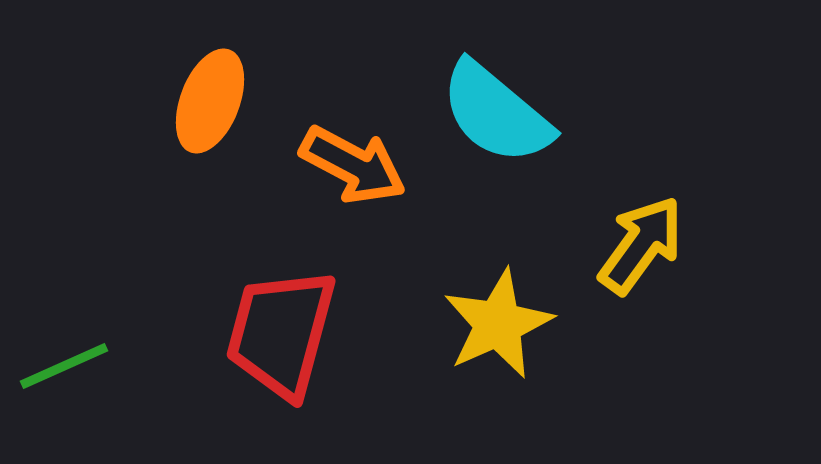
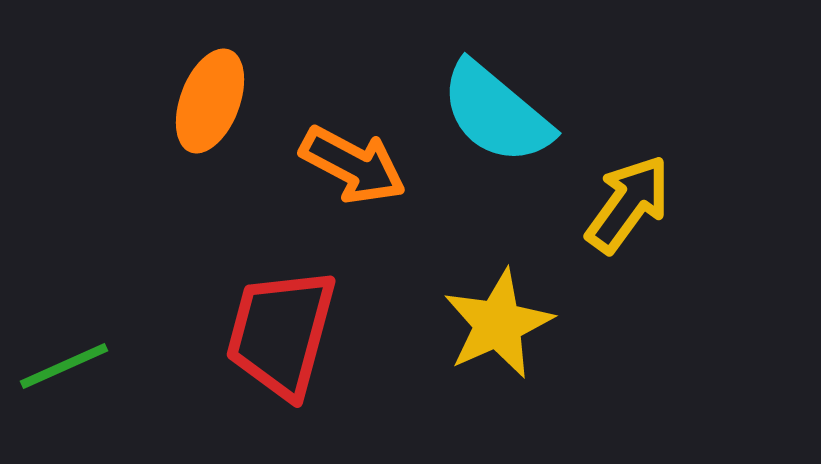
yellow arrow: moved 13 px left, 41 px up
